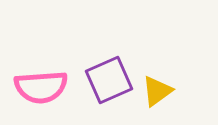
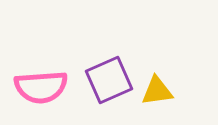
yellow triangle: rotated 28 degrees clockwise
